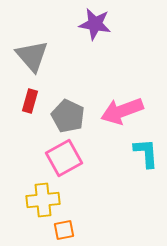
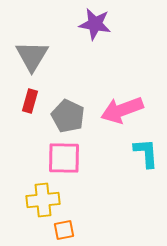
gray triangle: rotated 12 degrees clockwise
pink arrow: moved 1 px up
pink square: rotated 30 degrees clockwise
